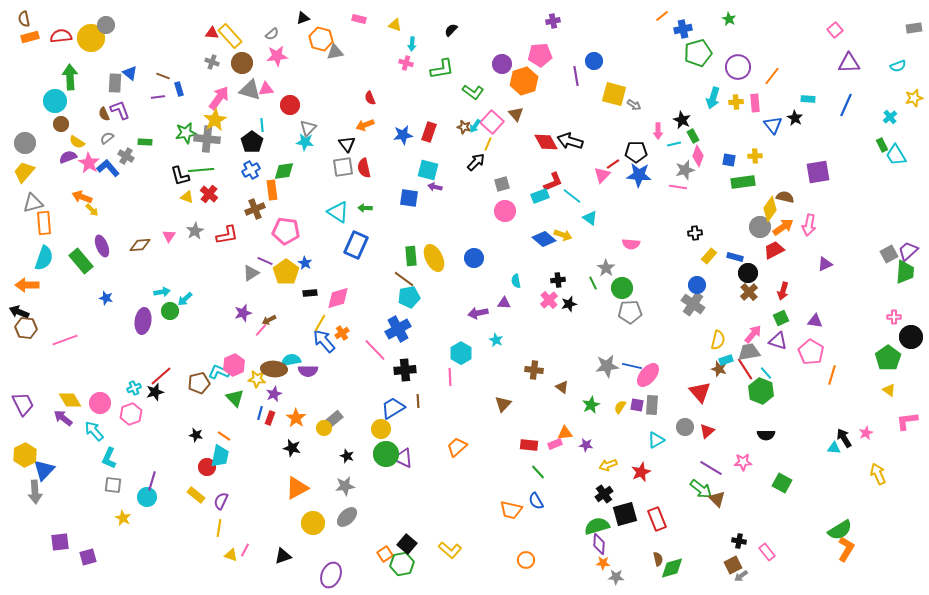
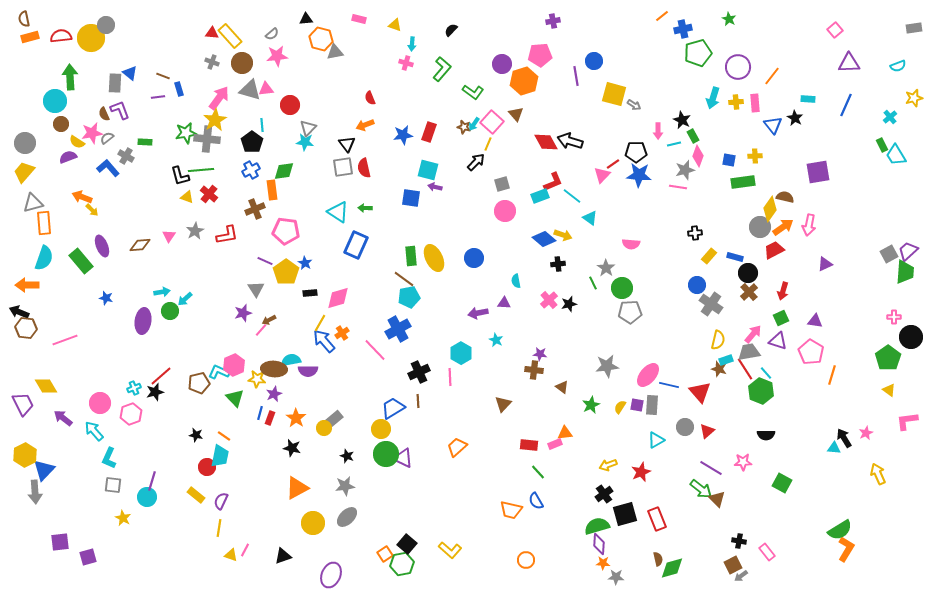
black triangle at (303, 18): moved 3 px right, 1 px down; rotated 16 degrees clockwise
green L-shape at (442, 69): rotated 40 degrees counterclockwise
cyan arrow at (475, 126): moved 1 px left, 2 px up
pink star at (89, 163): moved 3 px right, 30 px up; rotated 30 degrees clockwise
blue square at (409, 198): moved 2 px right
gray triangle at (251, 273): moved 5 px right, 16 px down; rotated 30 degrees counterclockwise
black cross at (558, 280): moved 16 px up
gray cross at (693, 304): moved 18 px right
blue line at (632, 366): moved 37 px right, 19 px down
black cross at (405, 370): moved 14 px right, 2 px down; rotated 20 degrees counterclockwise
yellow diamond at (70, 400): moved 24 px left, 14 px up
purple star at (586, 445): moved 46 px left, 91 px up
